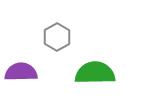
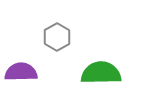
green semicircle: moved 6 px right
